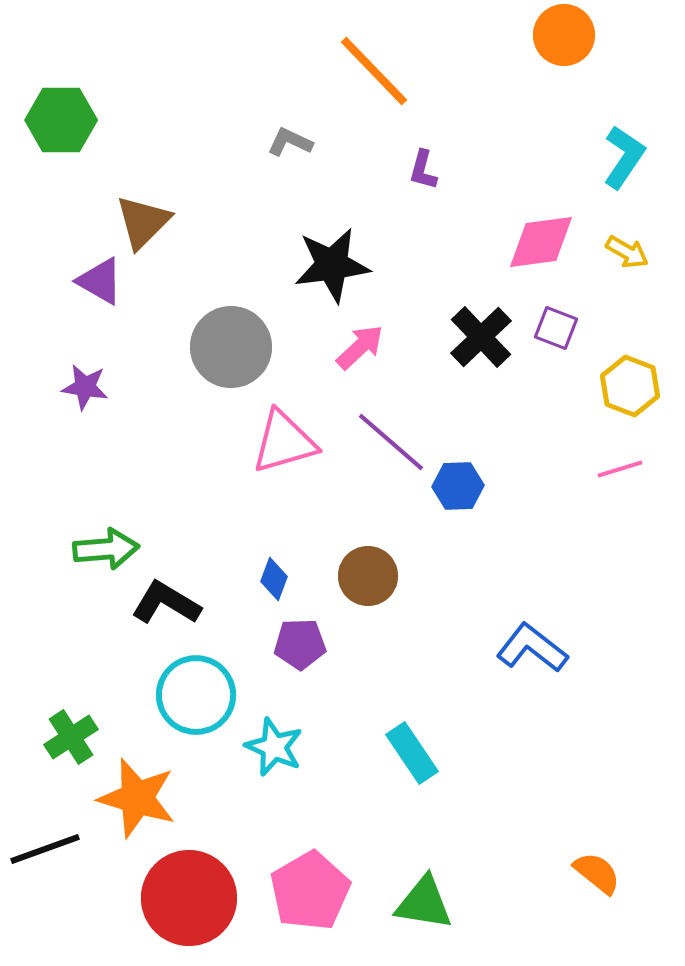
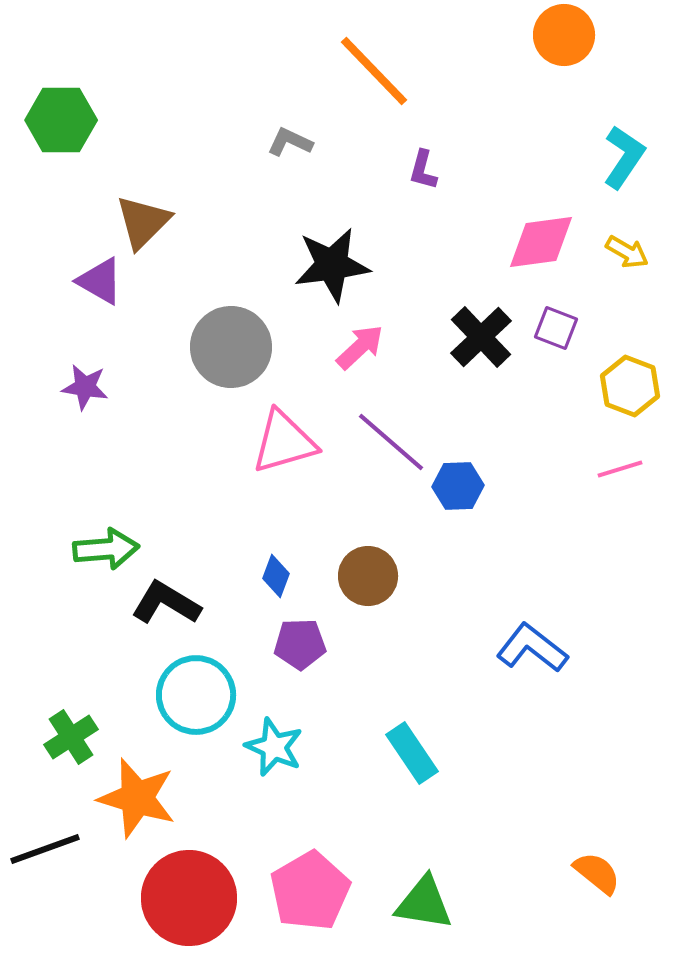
blue diamond: moved 2 px right, 3 px up
